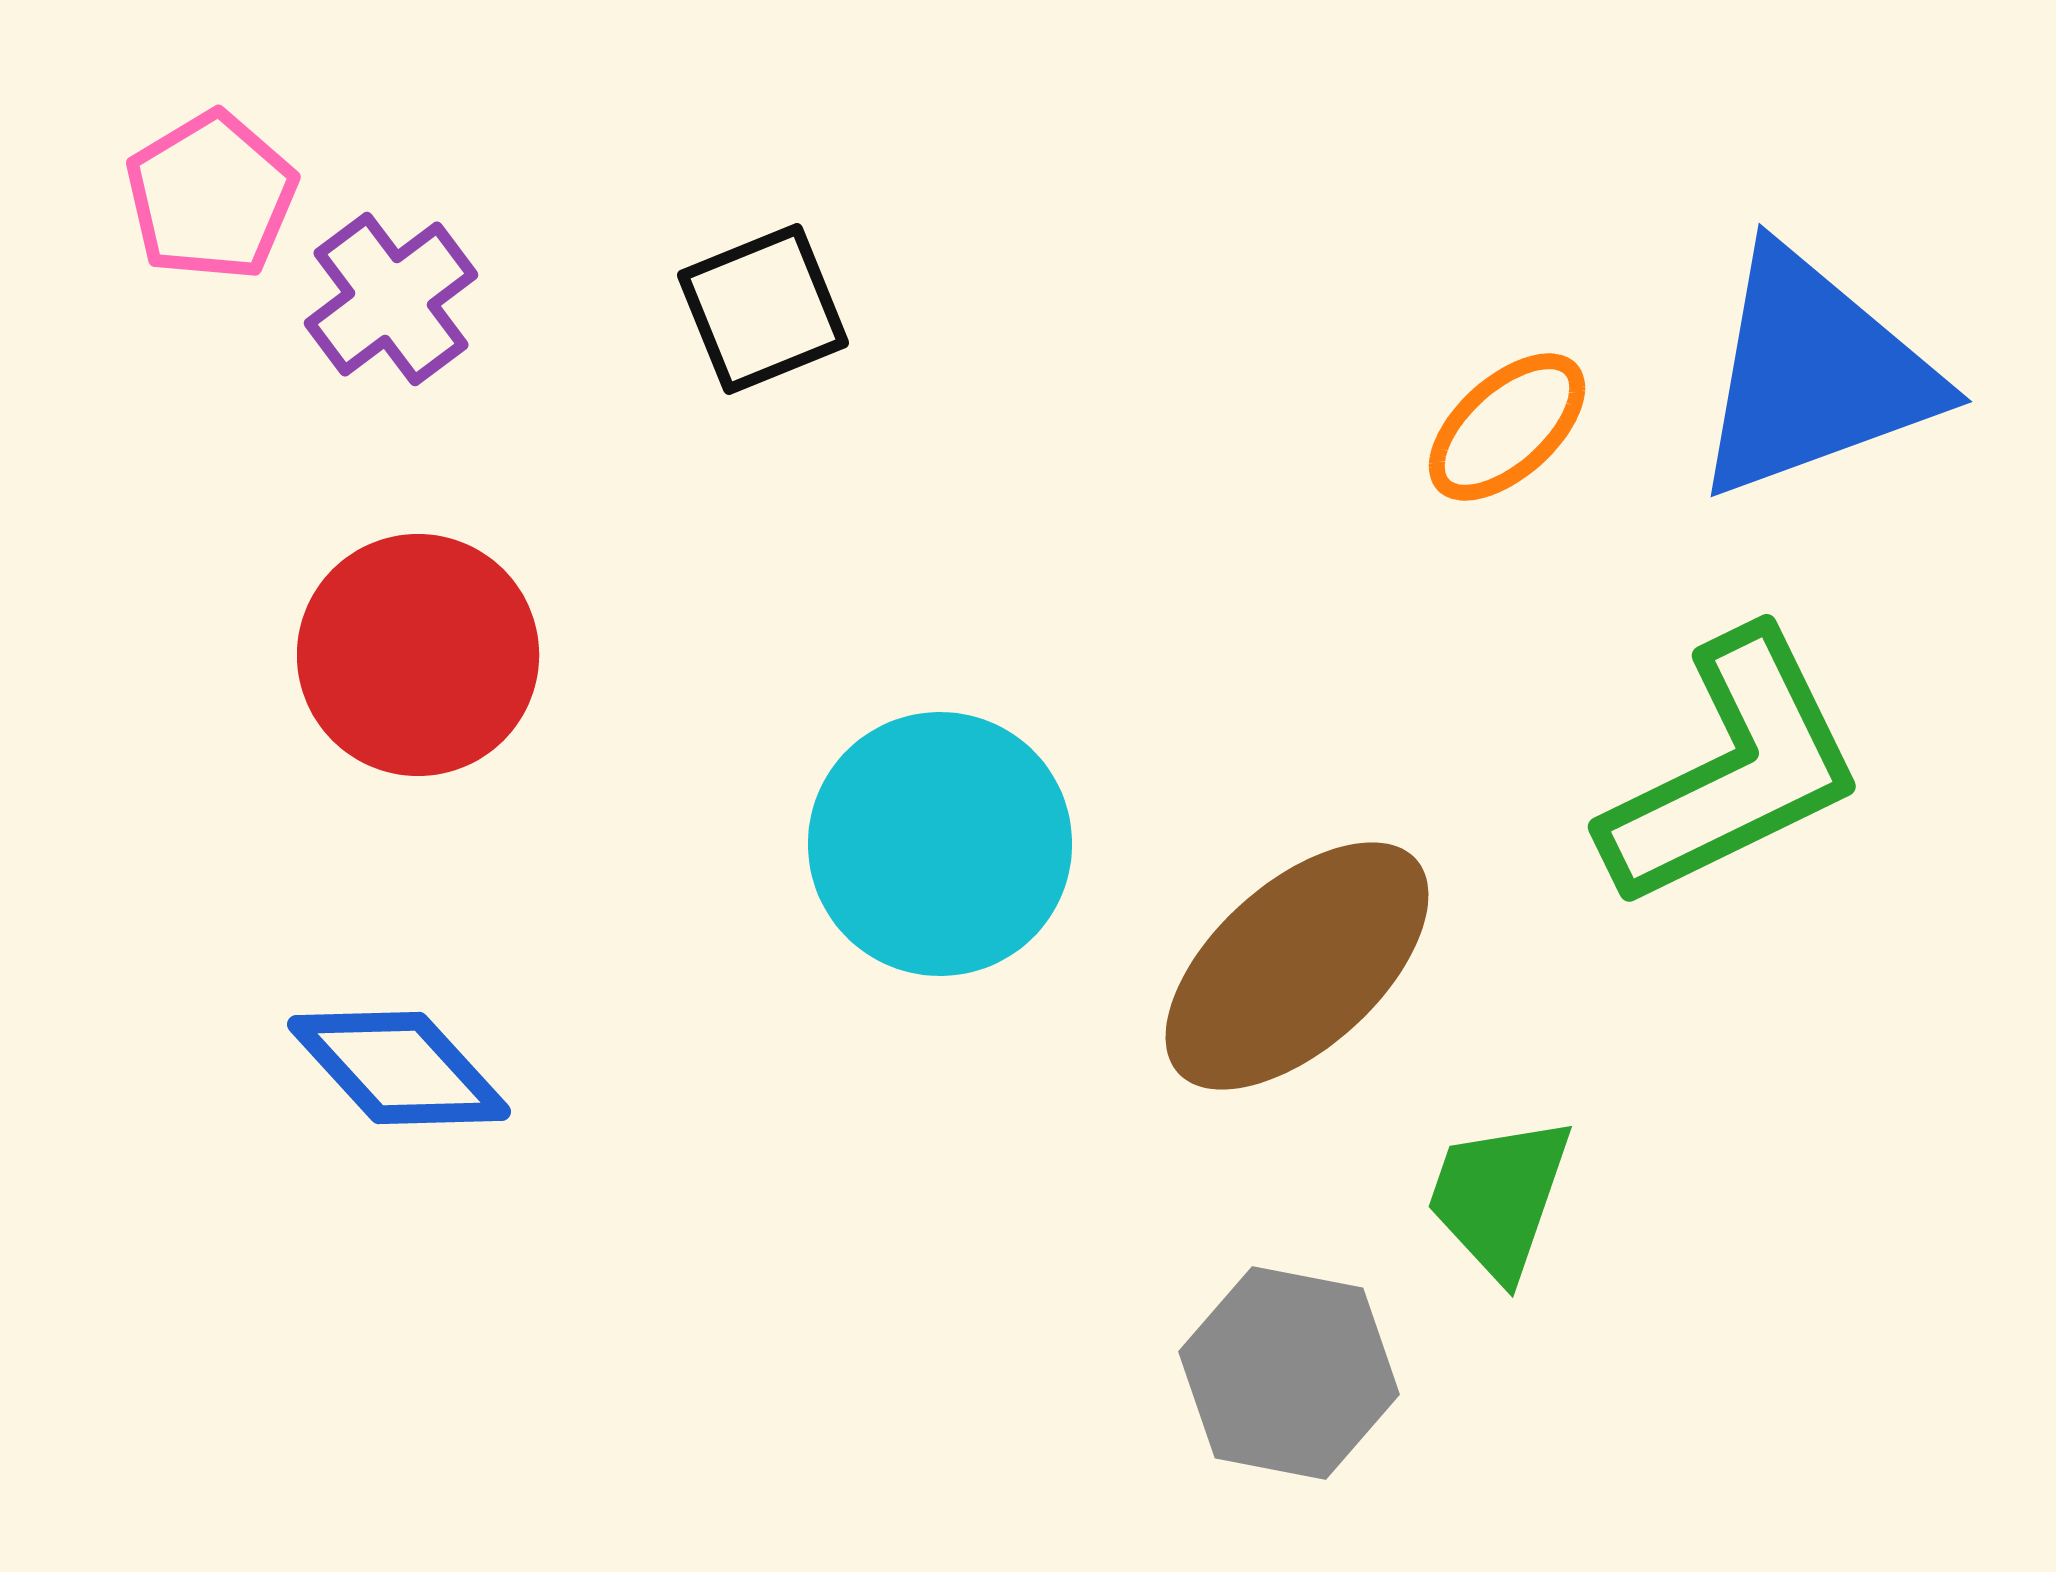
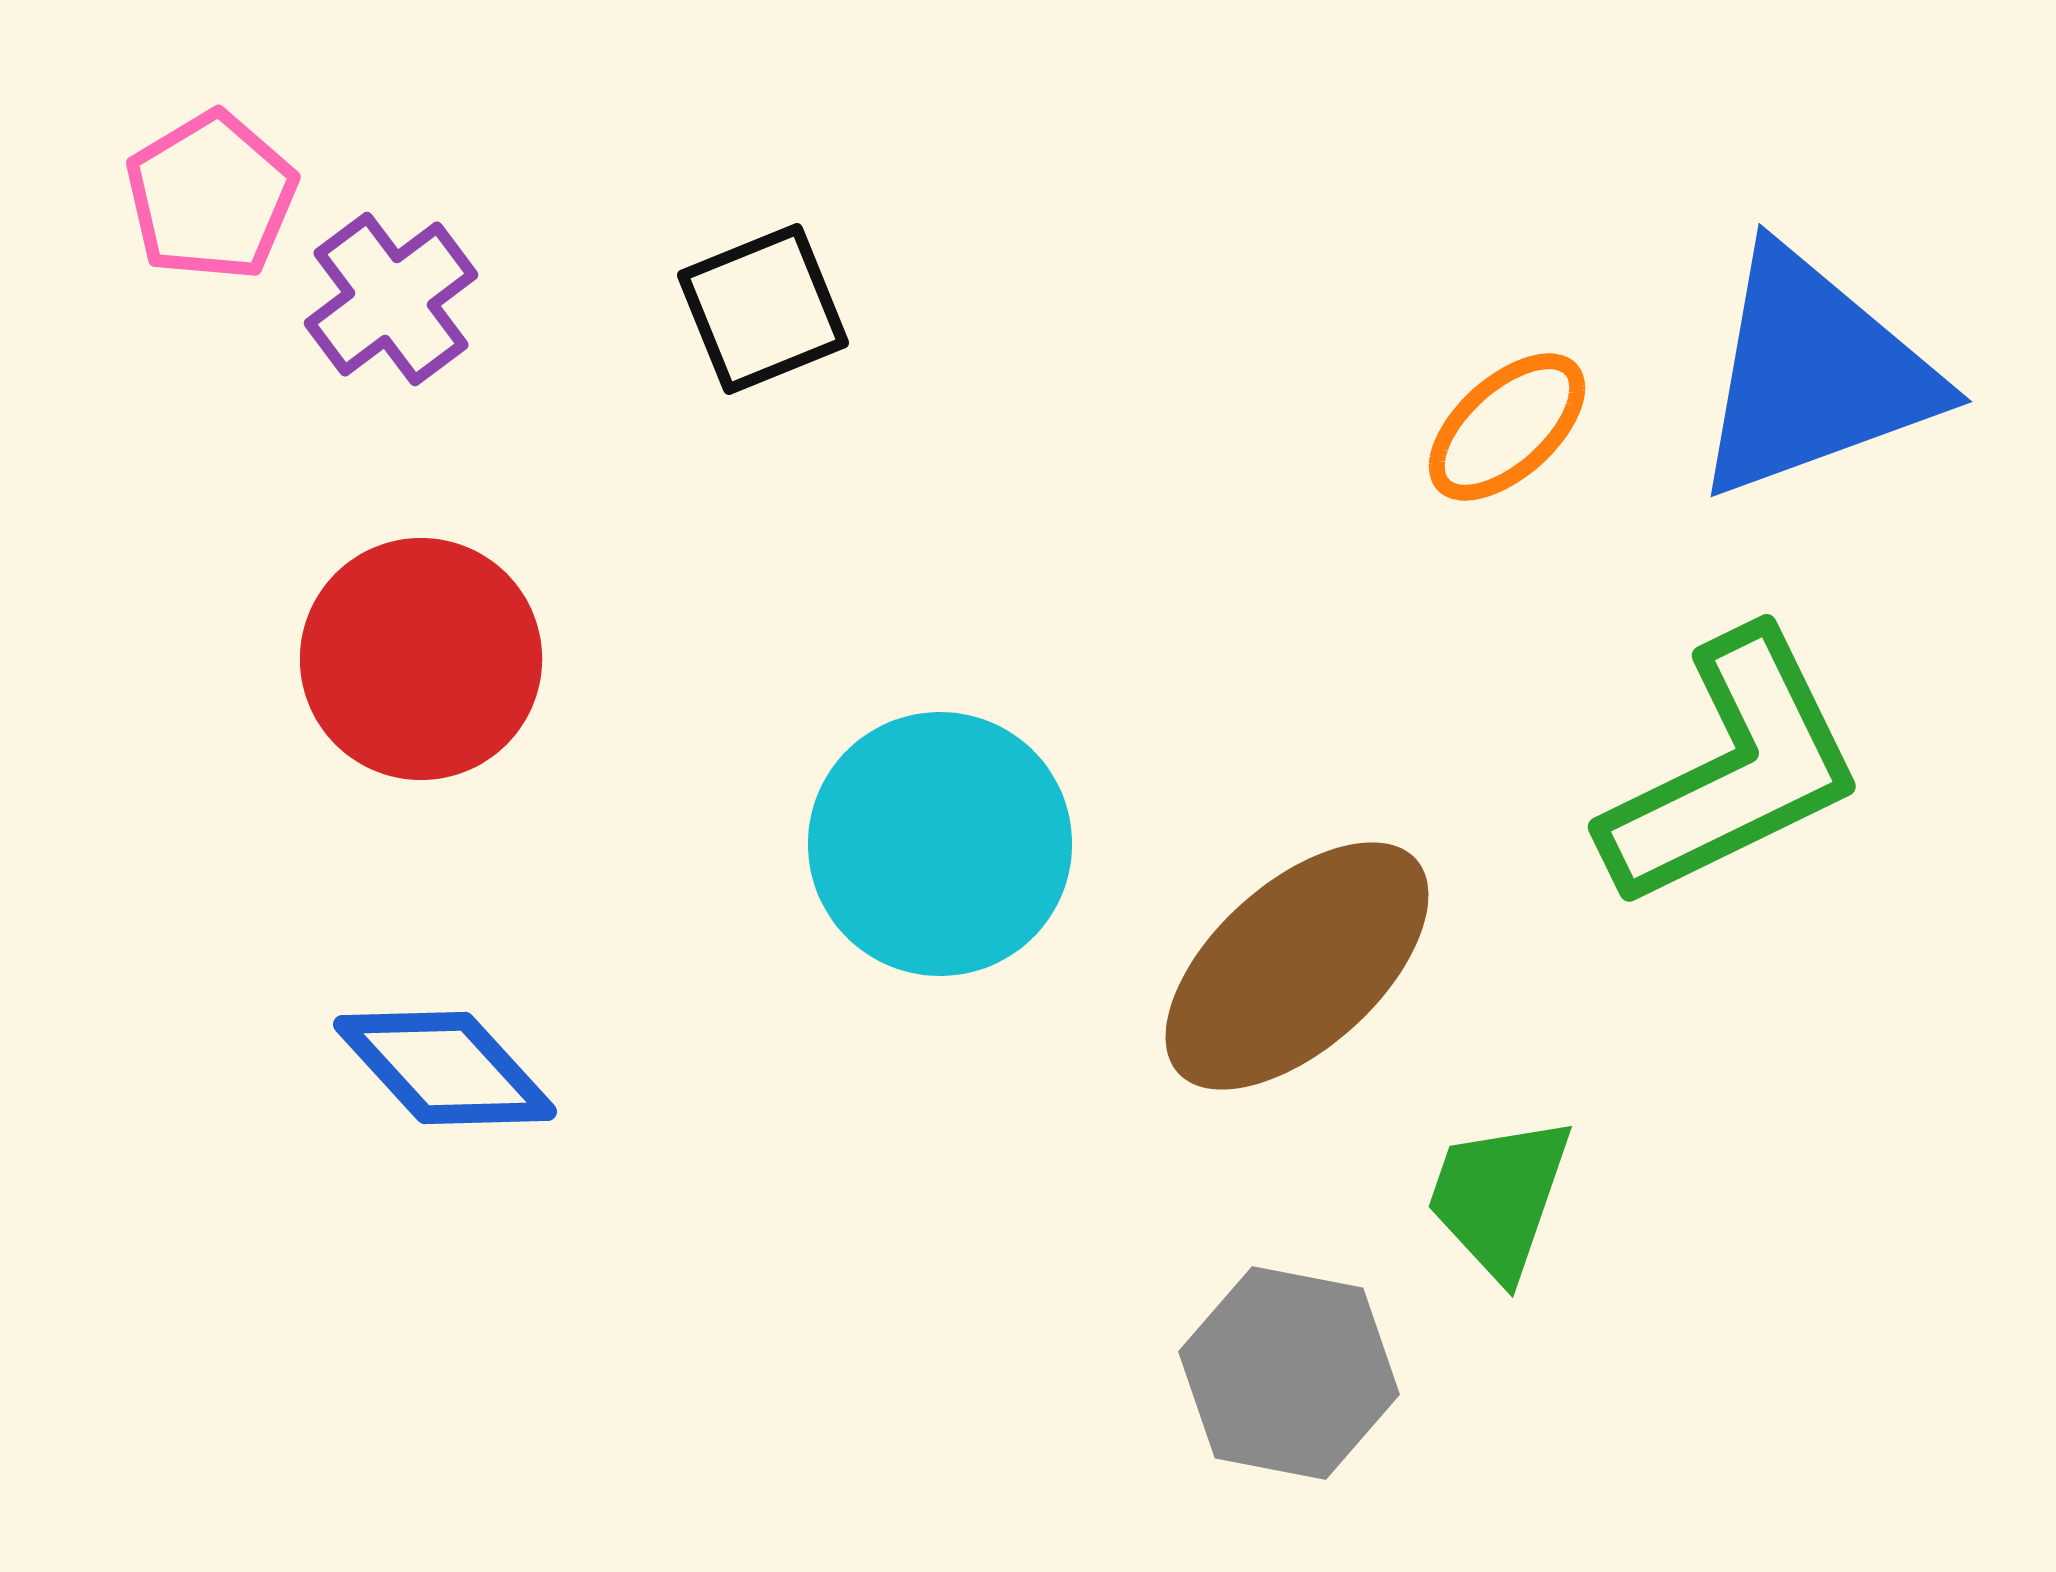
red circle: moved 3 px right, 4 px down
blue diamond: moved 46 px right
